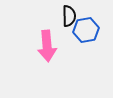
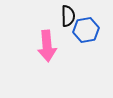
black semicircle: moved 1 px left
